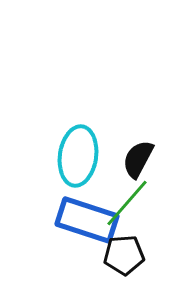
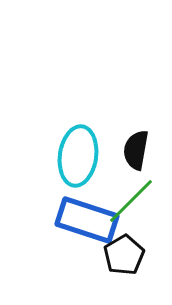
black semicircle: moved 2 px left, 9 px up; rotated 18 degrees counterclockwise
green line: moved 4 px right, 2 px up; rotated 4 degrees clockwise
black pentagon: rotated 27 degrees counterclockwise
